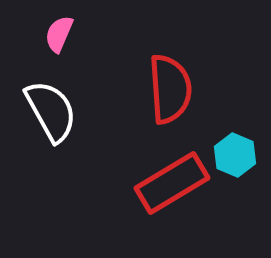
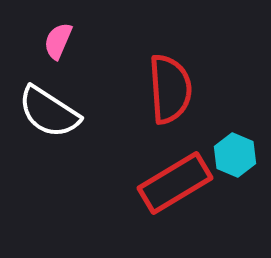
pink semicircle: moved 1 px left, 7 px down
white semicircle: moved 2 px left, 1 px down; rotated 152 degrees clockwise
red rectangle: moved 3 px right
